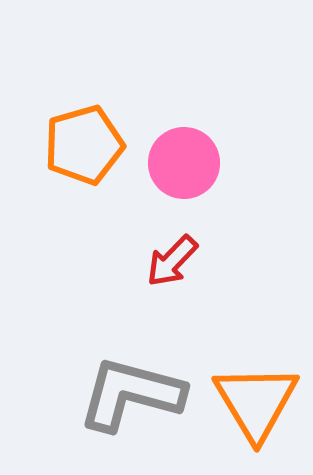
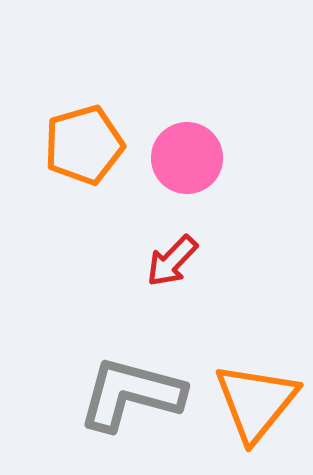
pink circle: moved 3 px right, 5 px up
orange triangle: rotated 10 degrees clockwise
